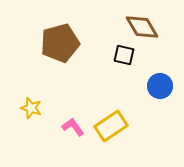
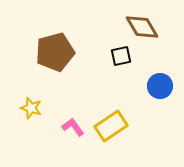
brown pentagon: moved 5 px left, 9 px down
black square: moved 3 px left, 1 px down; rotated 25 degrees counterclockwise
